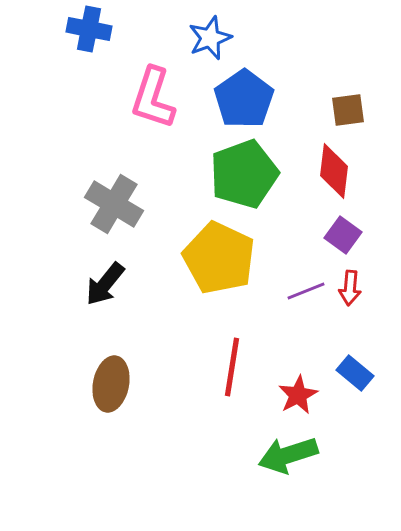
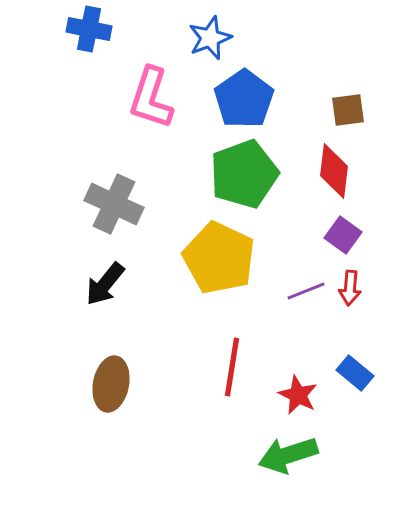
pink L-shape: moved 2 px left
gray cross: rotated 6 degrees counterclockwise
red star: rotated 18 degrees counterclockwise
